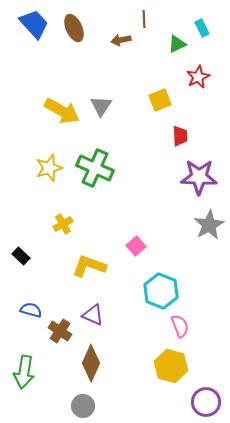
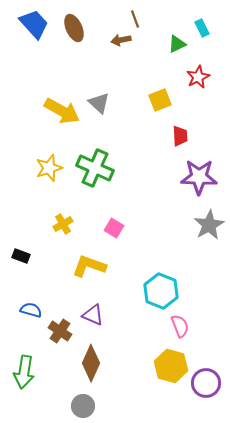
brown line: moved 9 px left; rotated 18 degrees counterclockwise
gray triangle: moved 2 px left, 3 px up; rotated 20 degrees counterclockwise
pink square: moved 22 px left, 18 px up; rotated 18 degrees counterclockwise
black rectangle: rotated 24 degrees counterclockwise
purple circle: moved 19 px up
